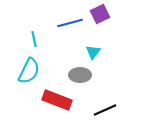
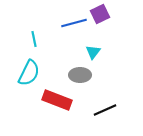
blue line: moved 4 px right
cyan semicircle: moved 2 px down
